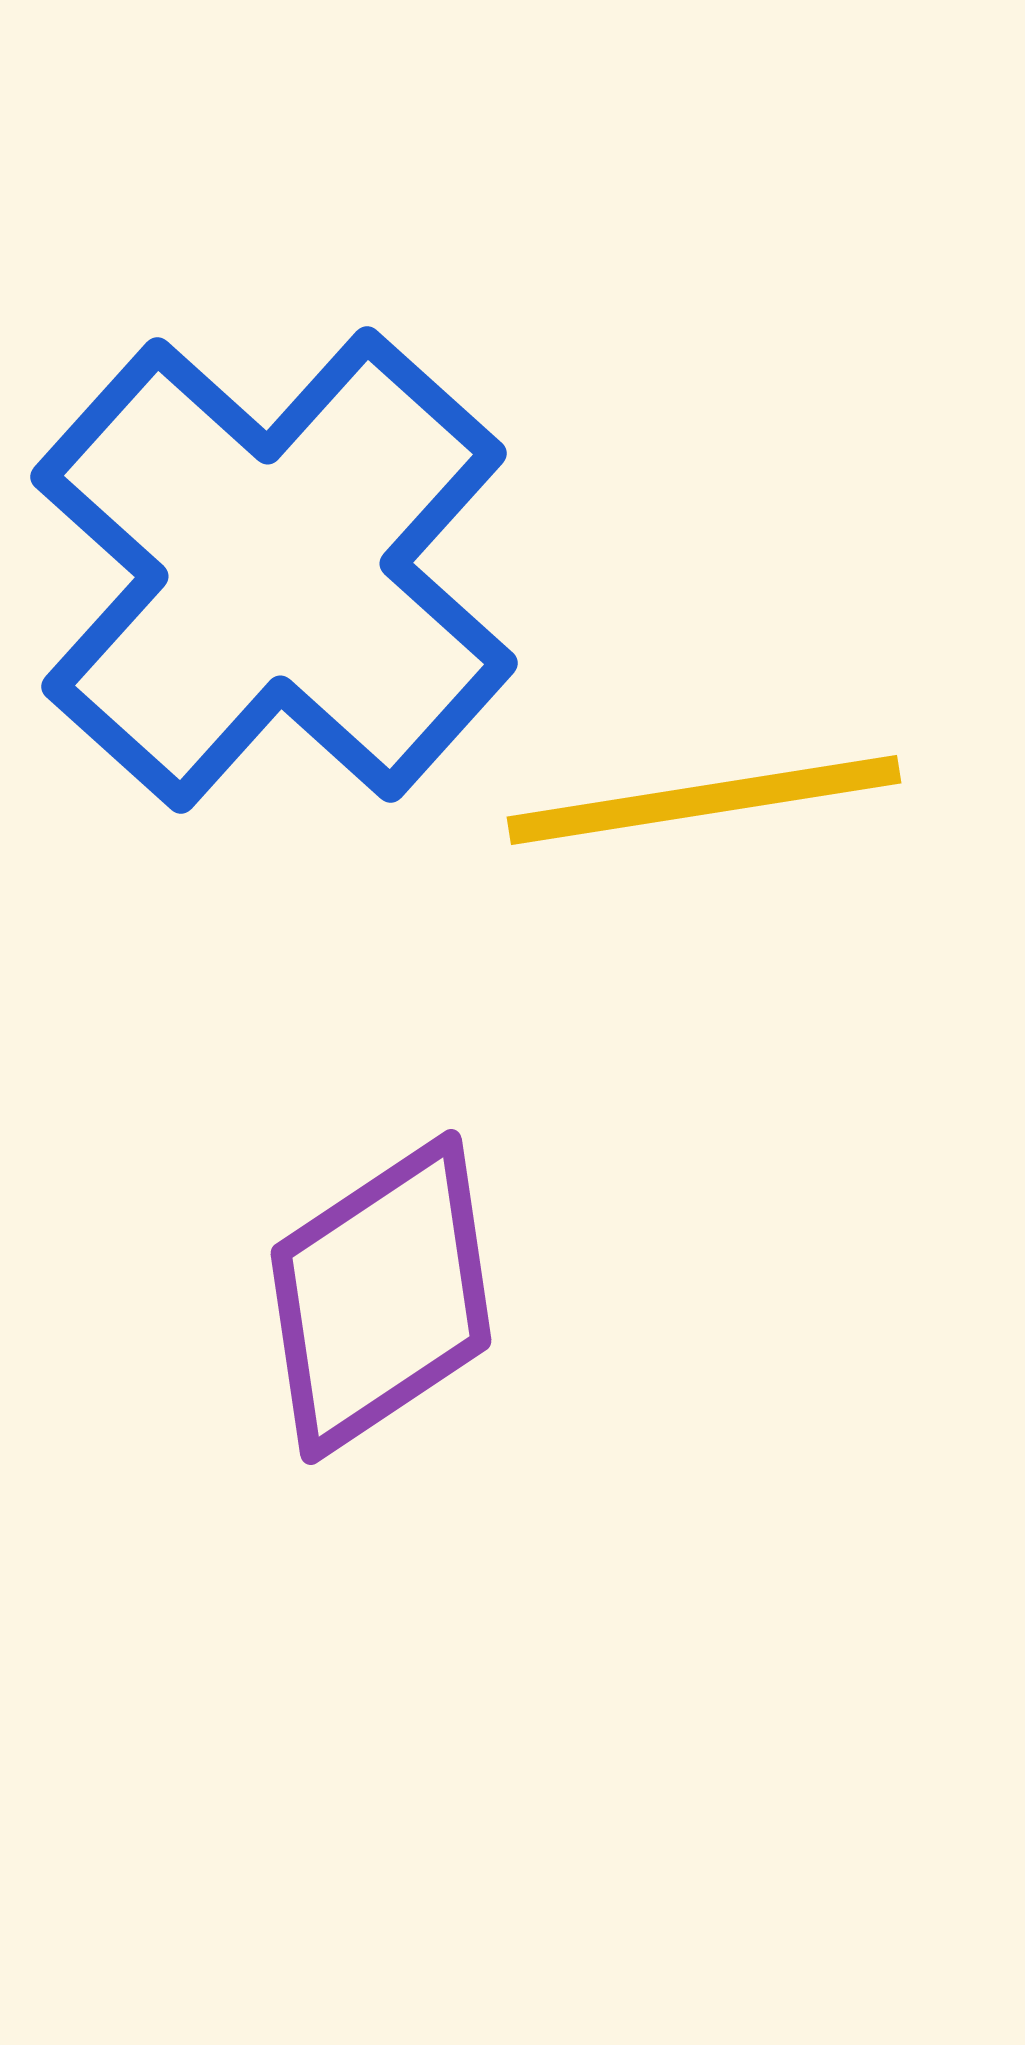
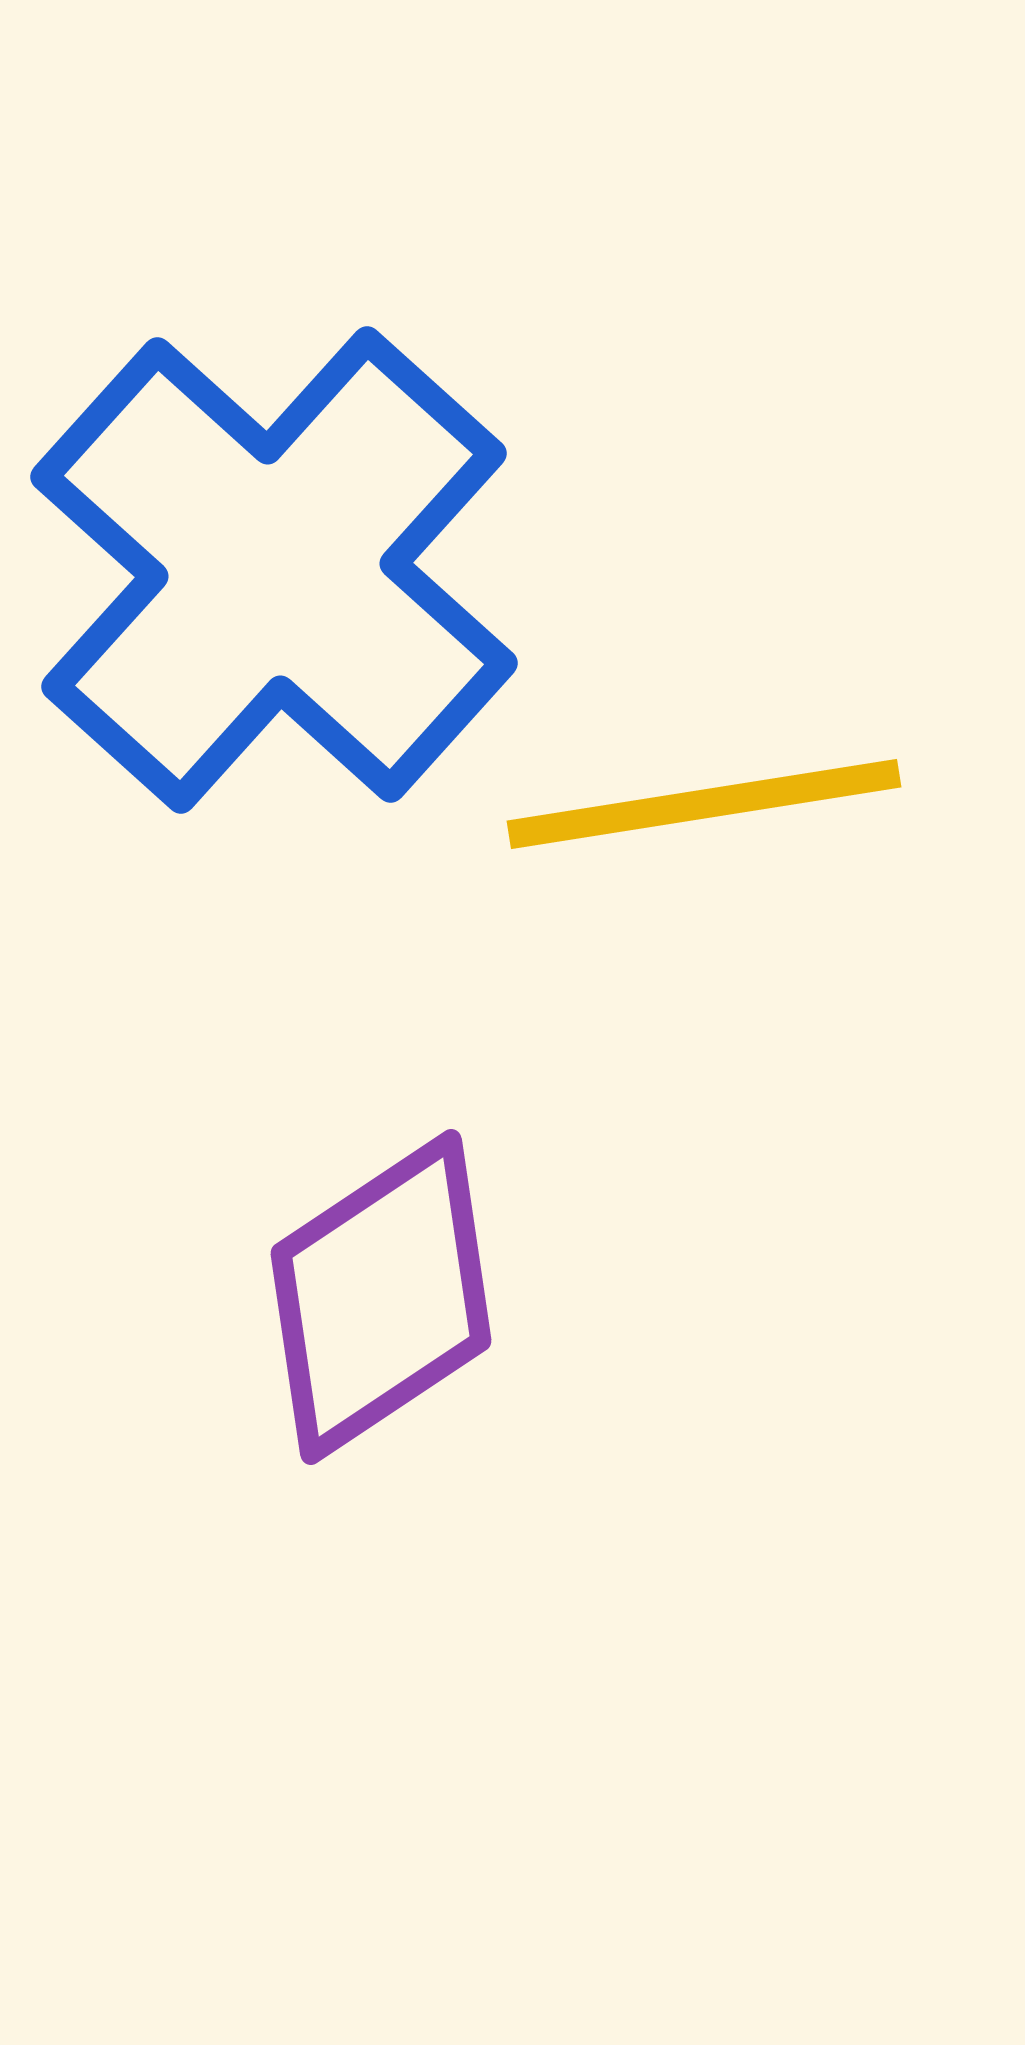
yellow line: moved 4 px down
